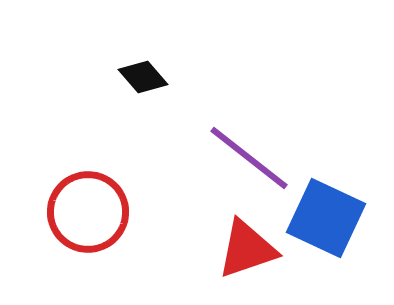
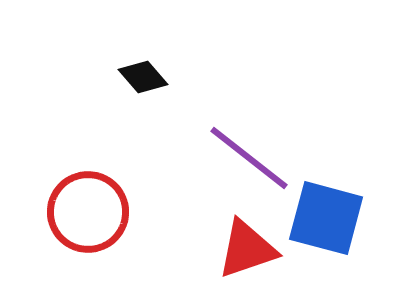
blue square: rotated 10 degrees counterclockwise
